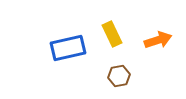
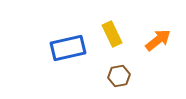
orange arrow: rotated 20 degrees counterclockwise
